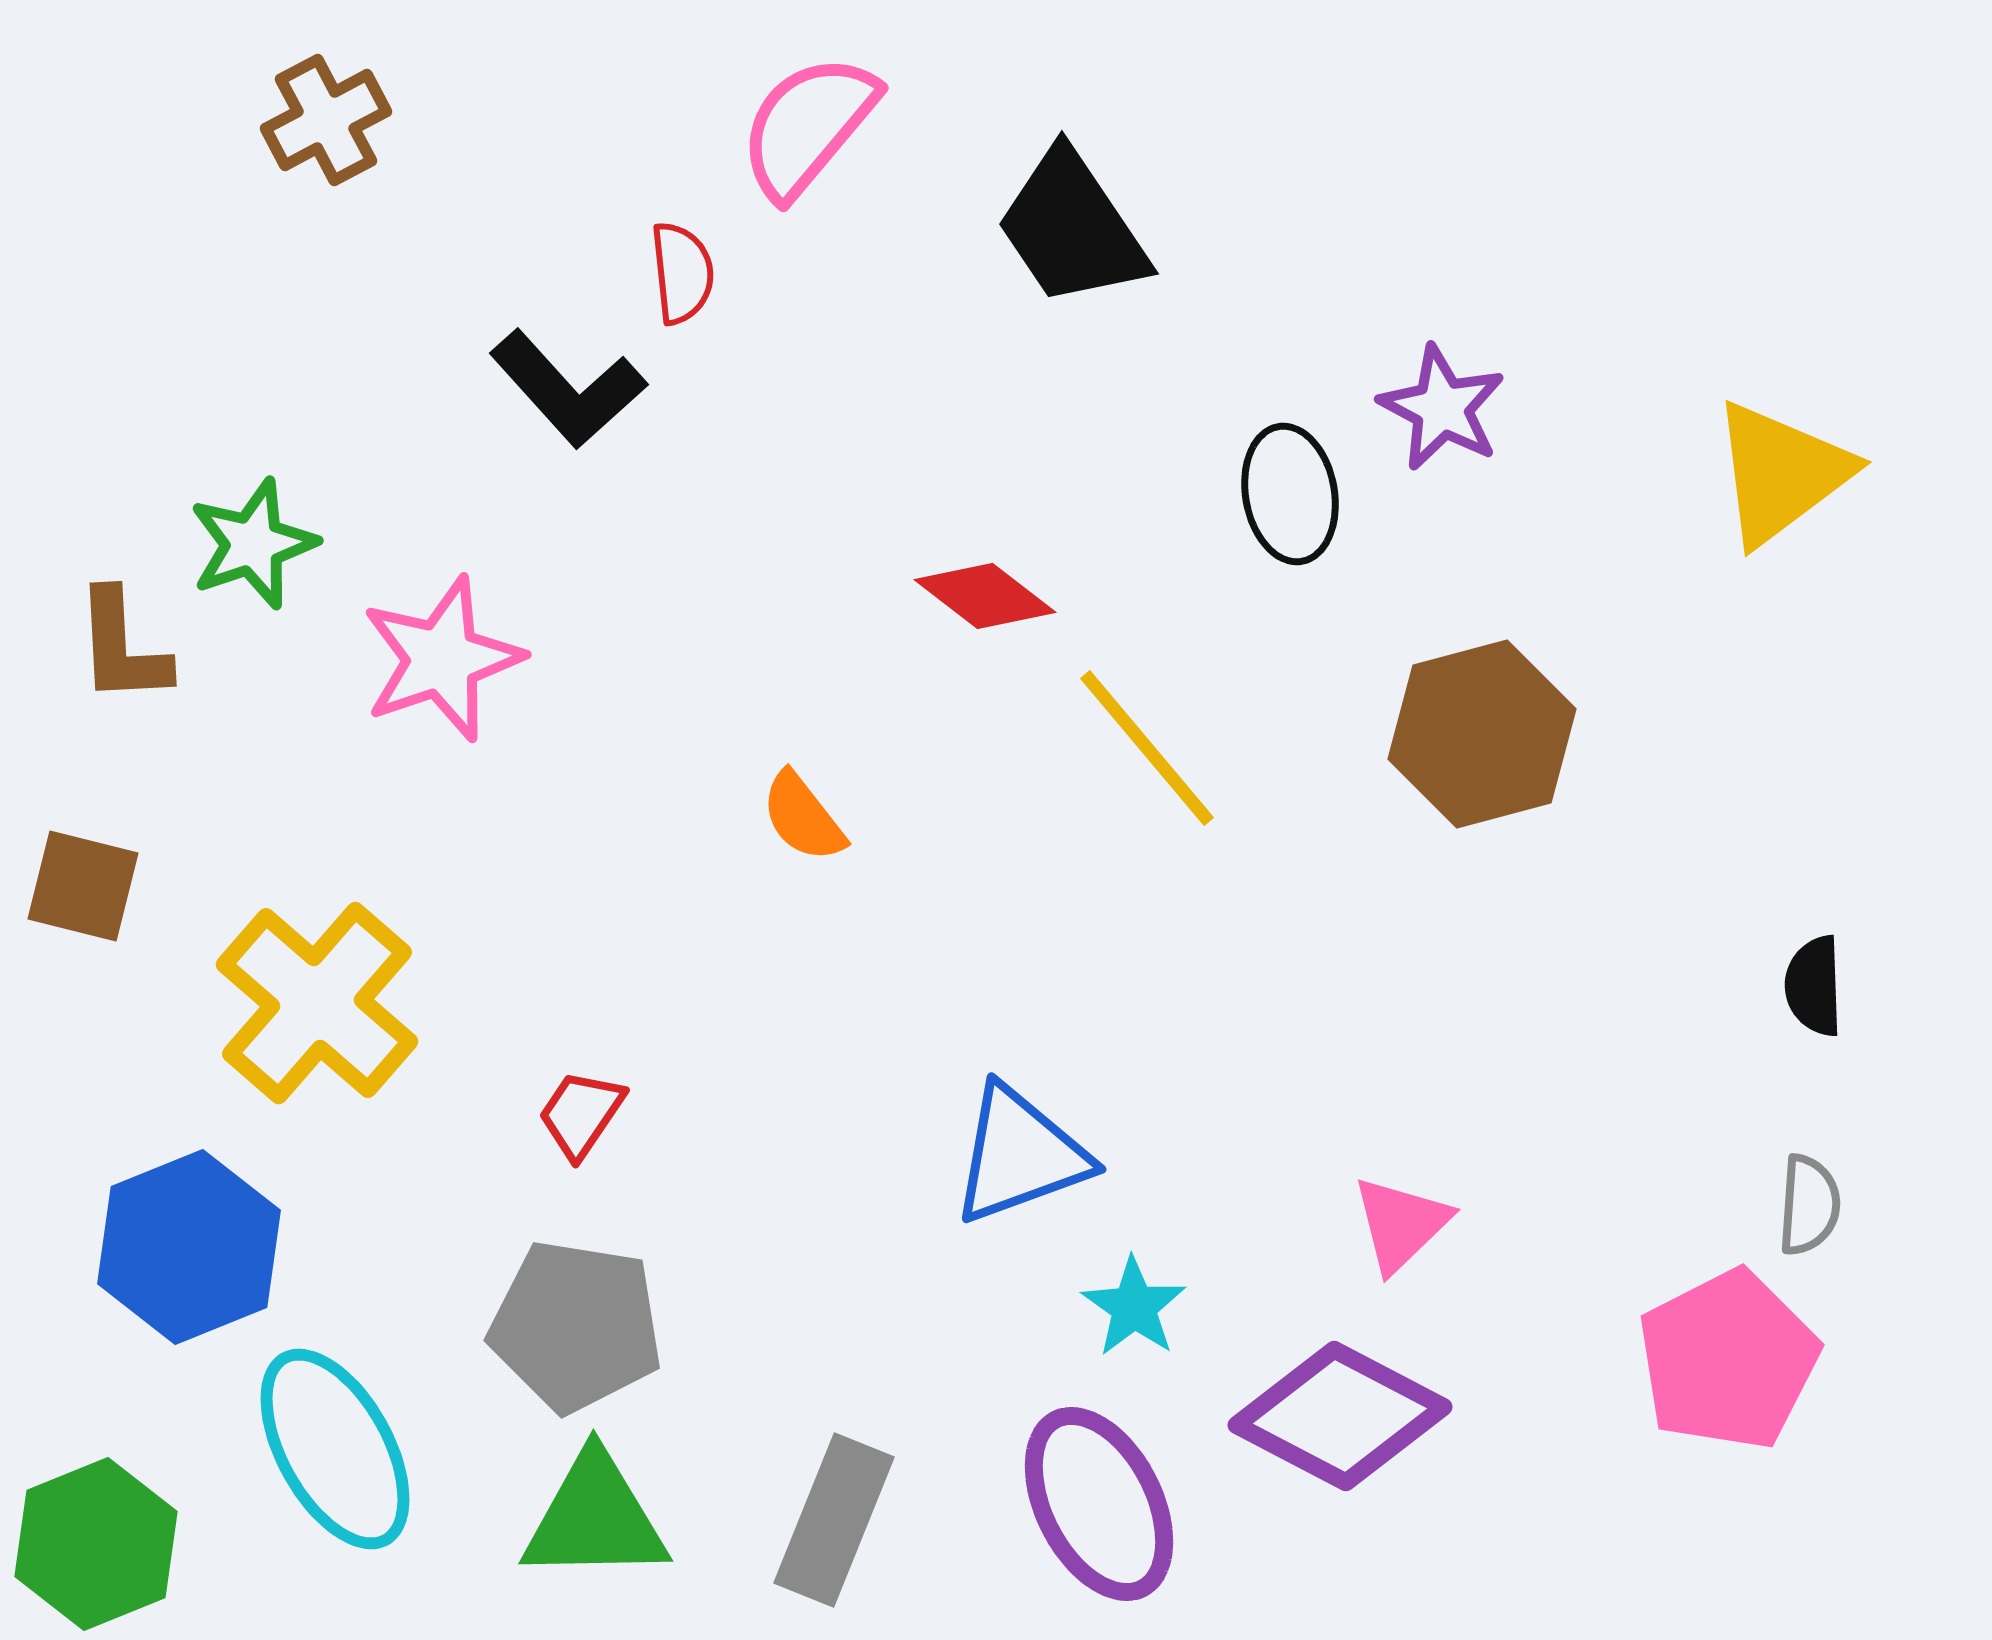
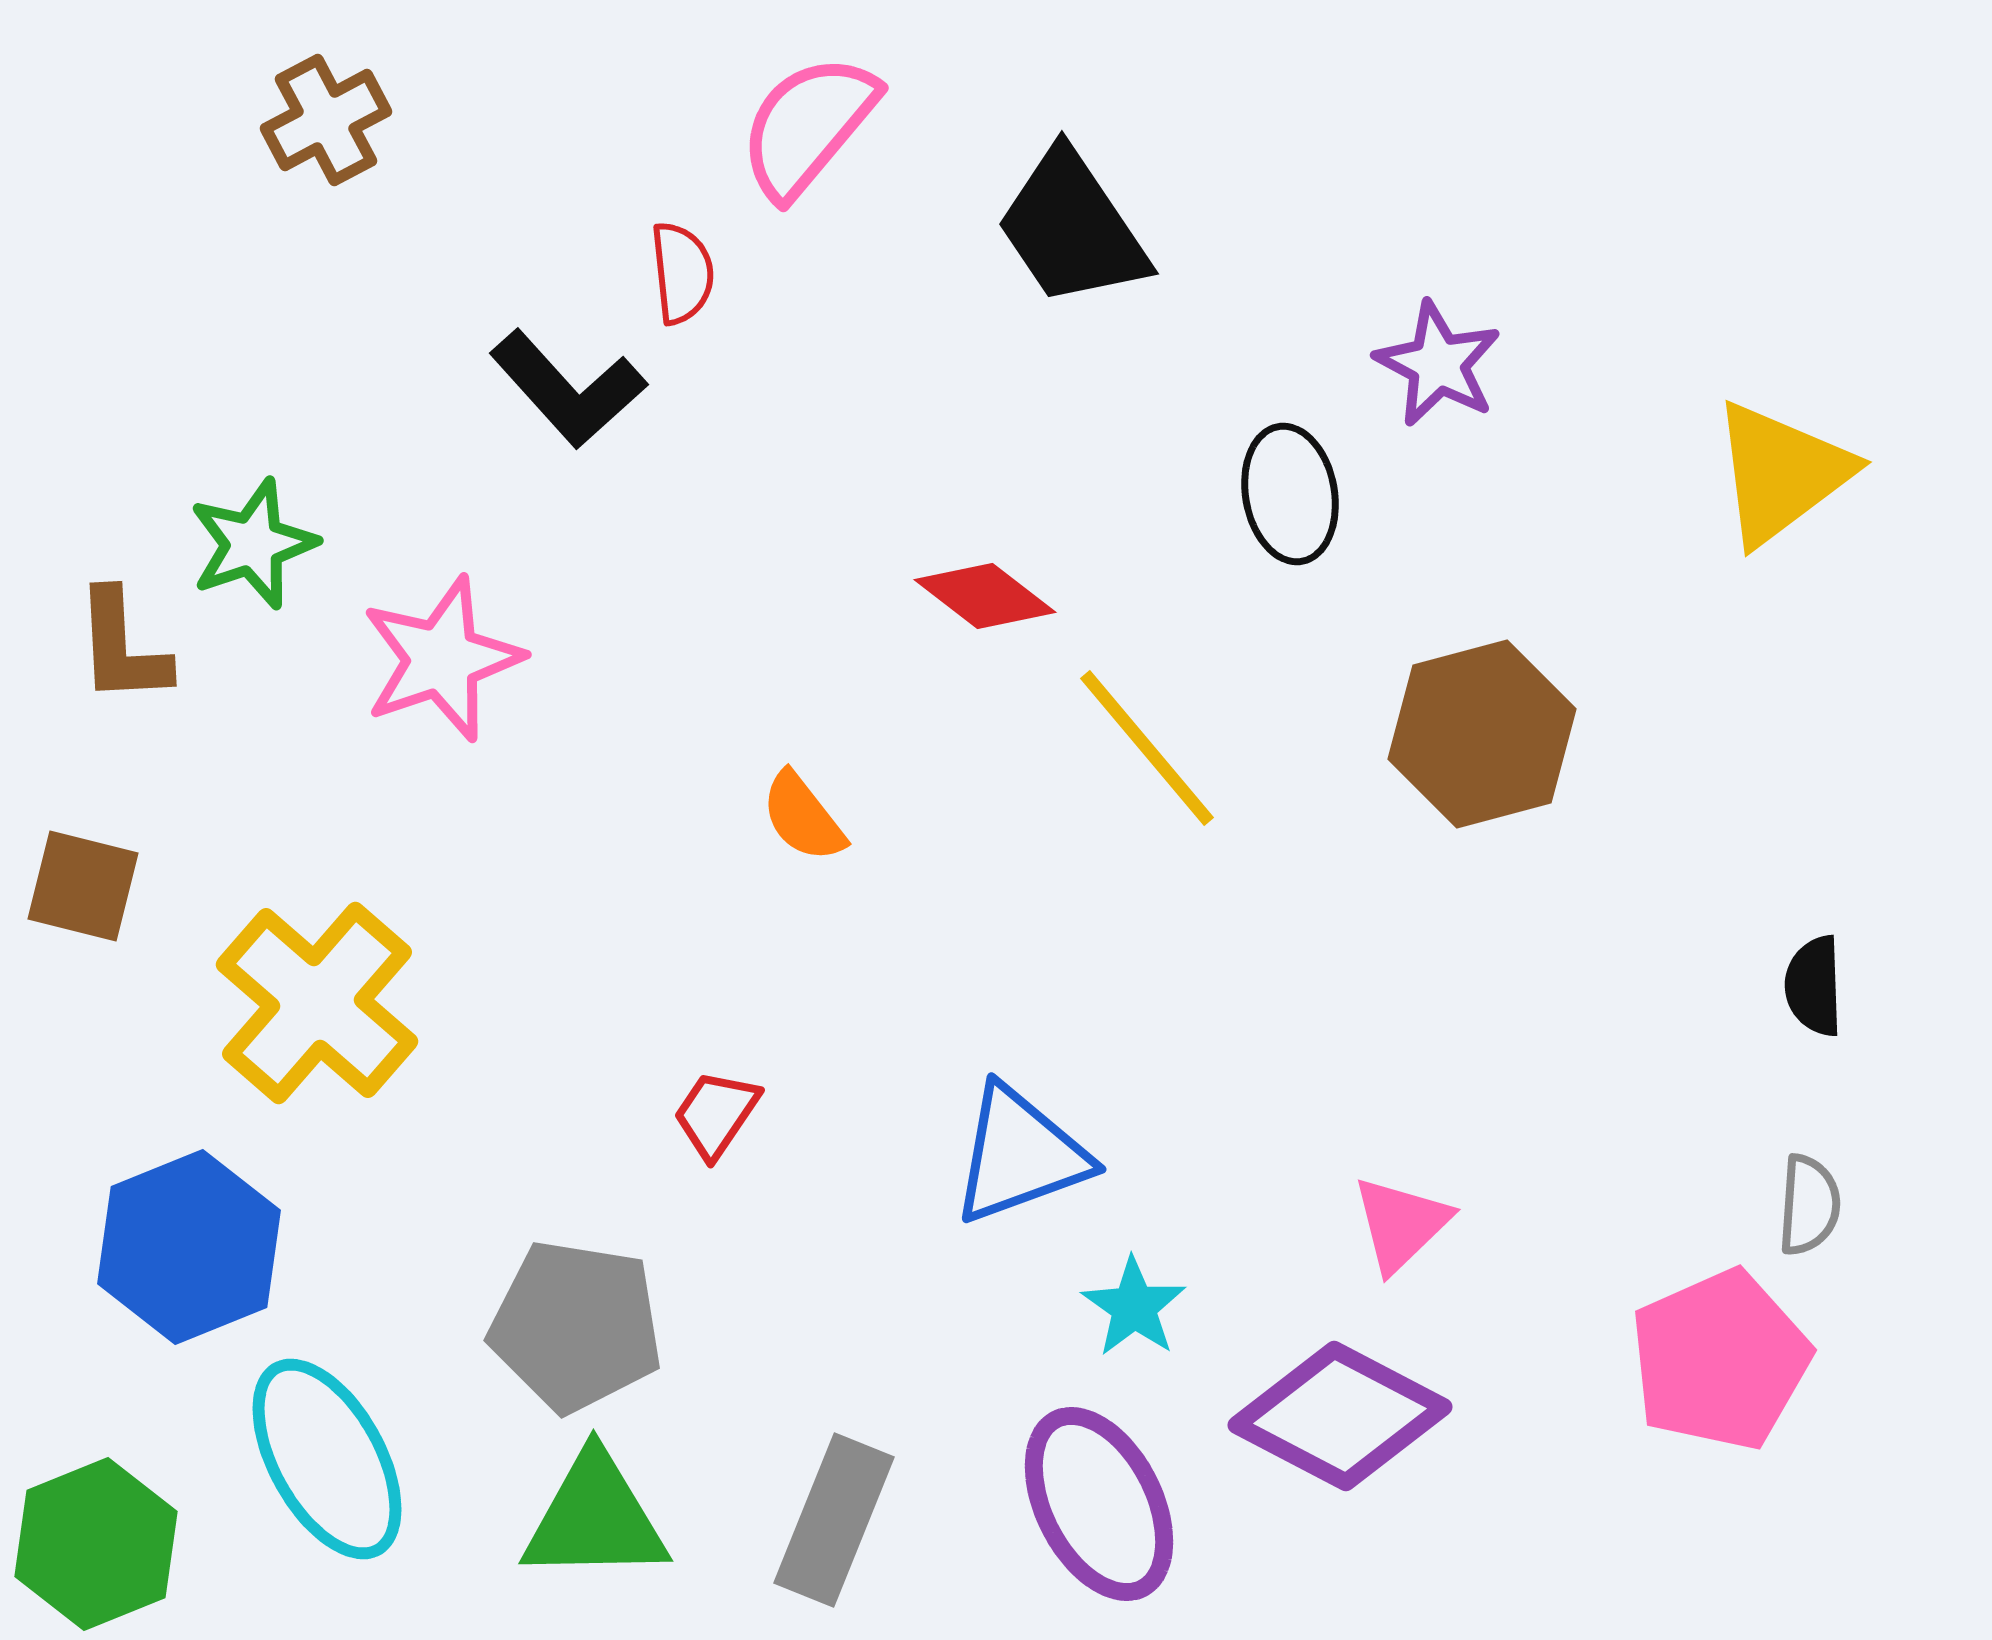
purple star: moved 4 px left, 44 px up
red trapezoid: moved 135 px right
pink pentagon: moved 8 px left; rotated 3 degrees clockwise
cyan ellipse: moved 8 px left, 10 px down
